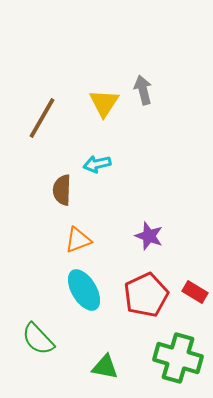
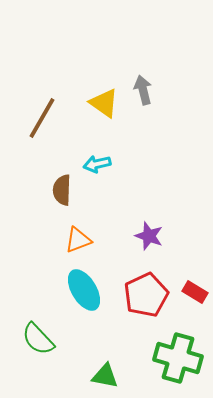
yellow triangle: rotated 28 degrees counterclockwise
green triangle: moved 9 px down
